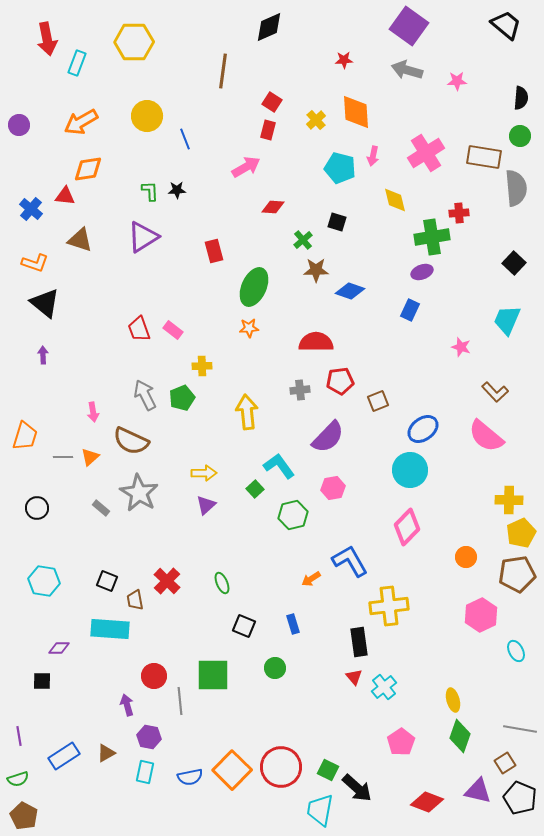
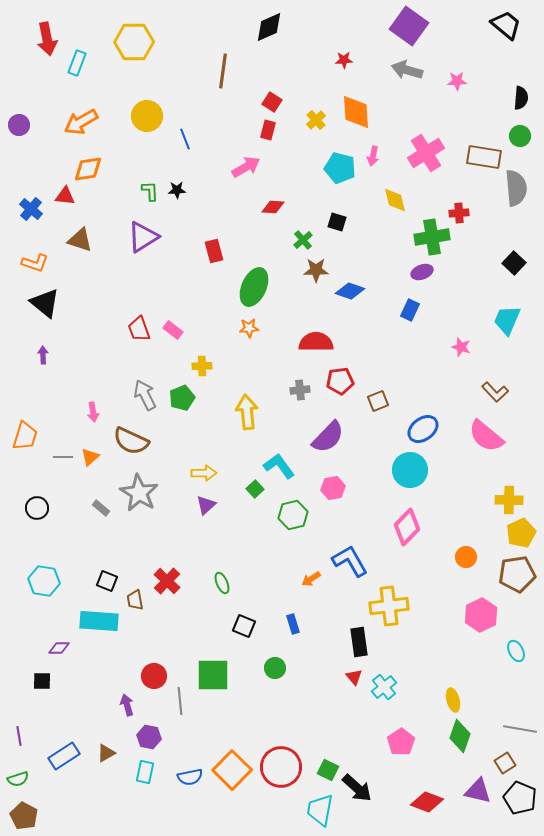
cyan rectangle at (110, 629): moved 11 px left, 8 px up
